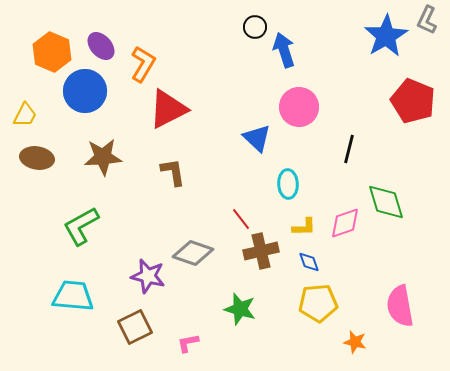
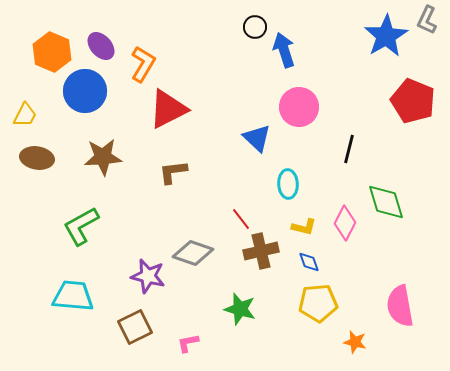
brown L-shape: rotated 88 degrees counterclockwise
pink diamond: rotated 44 degrees counterclockwise
yellow L-shape: rotated 15 degrees clockwise
